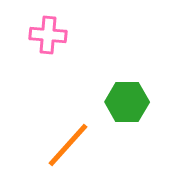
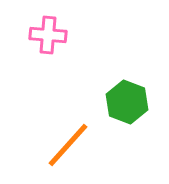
green hexagon: rotated 21 degrees clockwise
